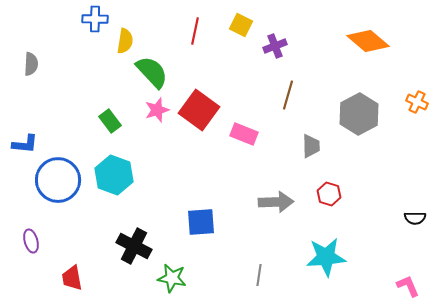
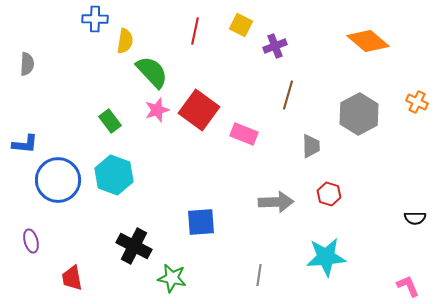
gray semicircle: moved 4 px left
